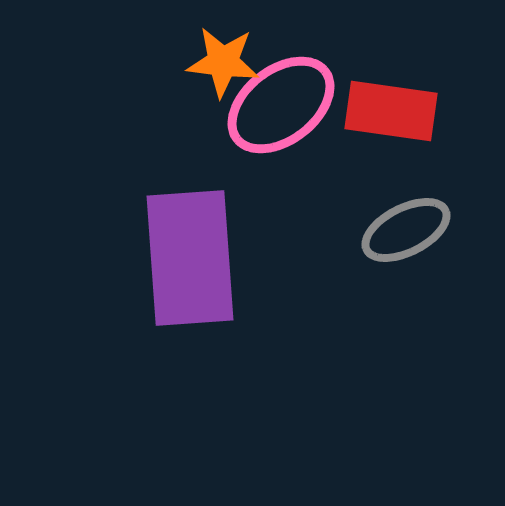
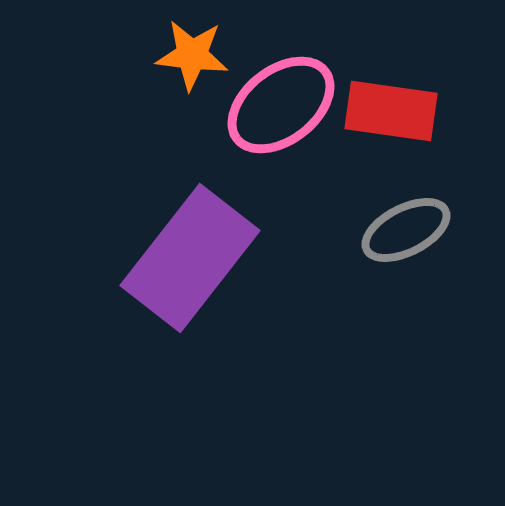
orange star: moved 31 px left, 7 px up
purple rectangle: rotated 42 degrees clockwise
